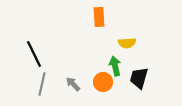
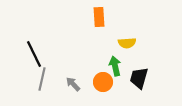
gray line: moved 5 px up
